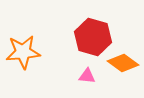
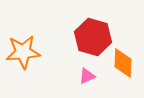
orange diamond: rotated 56 degrees clockwise
pink triangle: rotated 30 degrees counterclockwise
